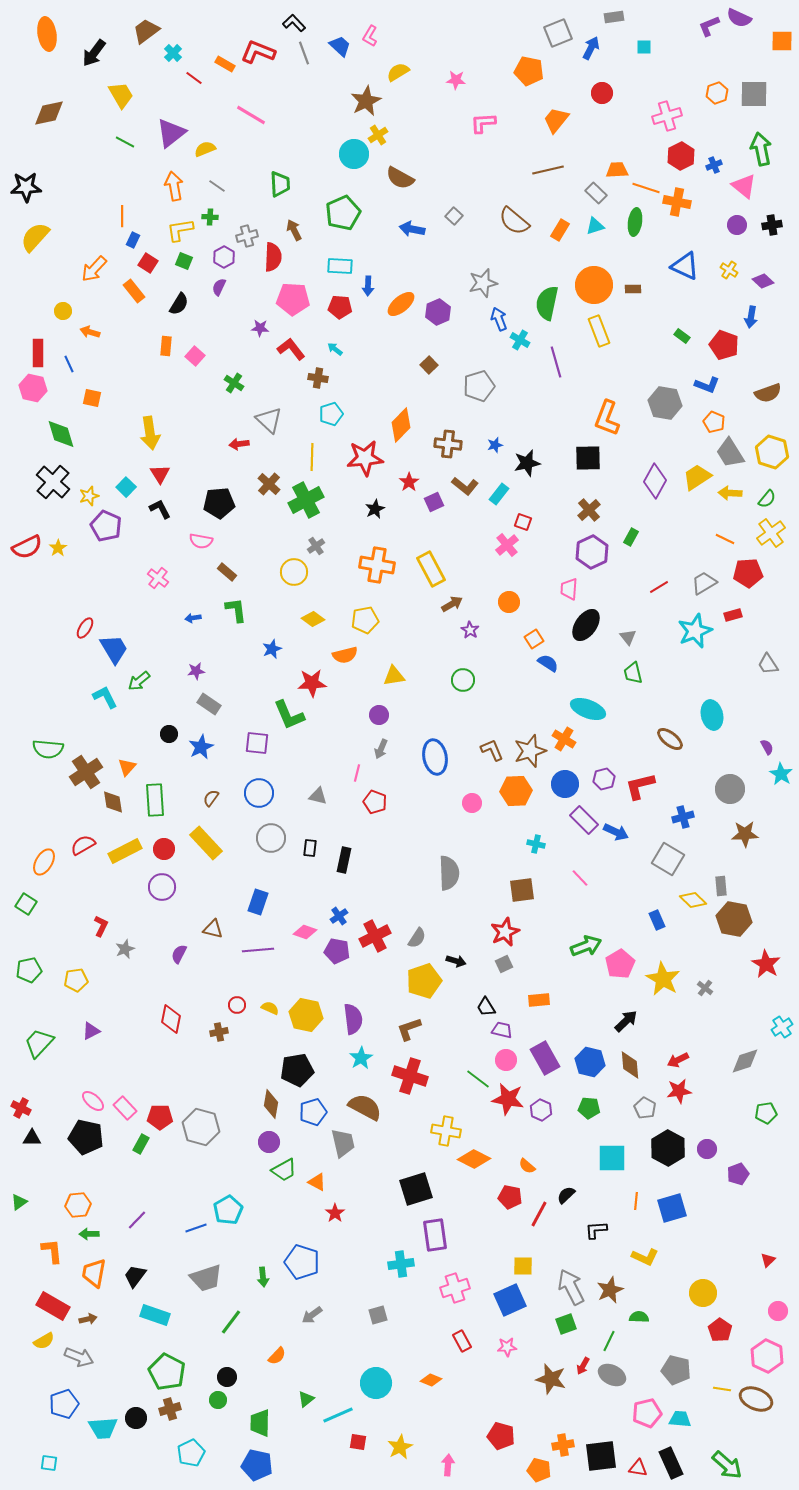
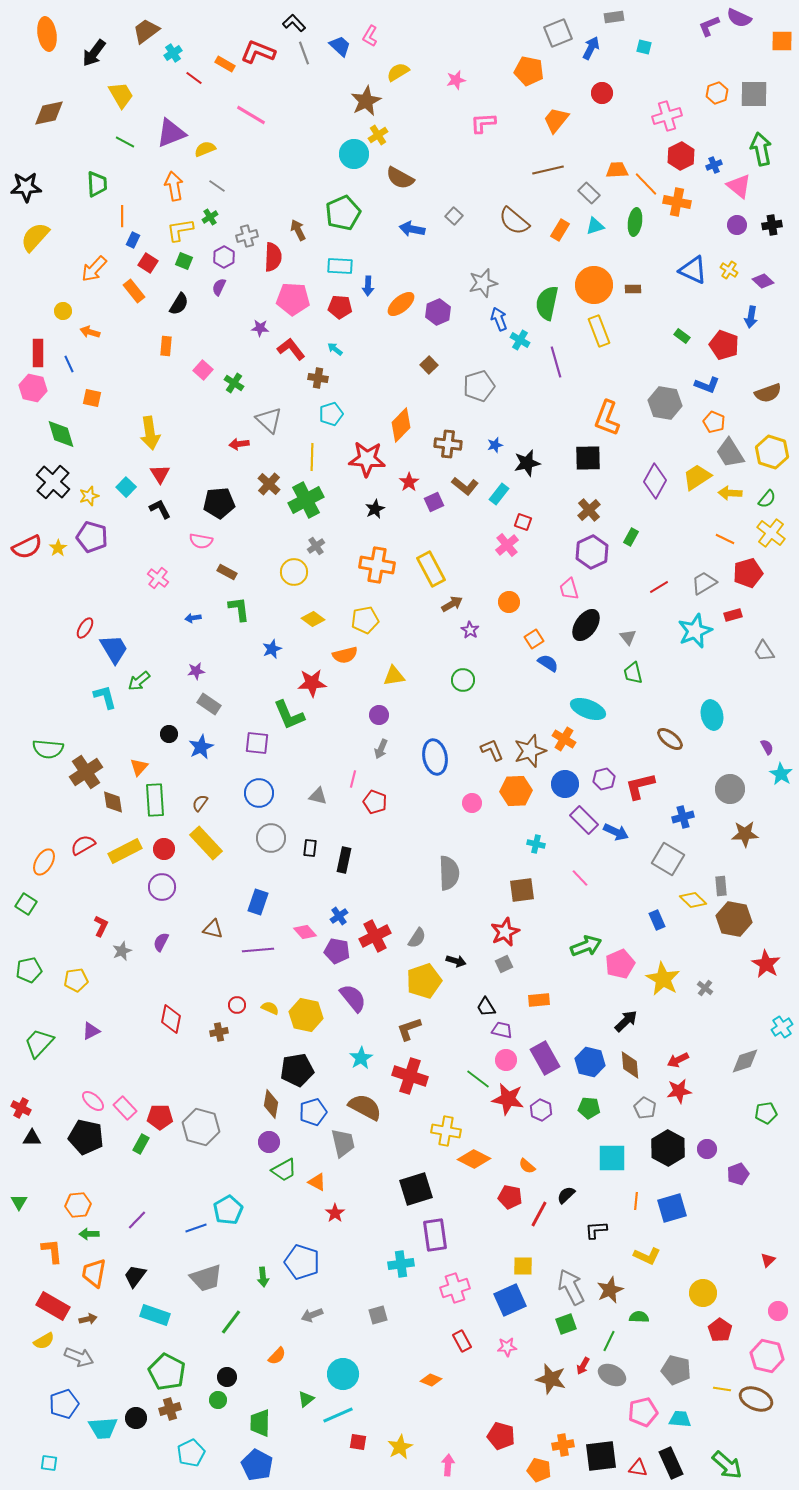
cyan square at (644, 47): rotated 14 degrees clockwise
cyan cross at (173, 53): rotated 12 degrees clockwise
pink star at (456, 80): rotated 18 degrees counterclockwise
purple triangle at (171, 133): rotated 16 degrees clockwise
green trapezoid at (280, 184): moved 183 px left
pink triangle at (744, 186): moved 5 px left
orange line at (646, 188): moved 4 px up; rotated 28 degrees clockwise
gray rectangle at (596, 193): moved 7 px left
green cross at (210, 217): rotated 35 degrees counterclockwise
brown arrow at (294, 230): moved 4 px right
blue triangle at (685, 266): moved 8 px right, 4 px down
pink square at (195, 356): moved 8 px right, 14 px down
red star at (365, 458): moved 2 px right, 1 px down; rotated 9 degrees clockwise
purple pentagon at (106, 526): moved 14 px left, 11 px down; rotated 8 degrees counterclockwise
yellow cross at (771, 533): rotated 16 degrees counterclockwise
brown rectangle at (227, 572): rotated 12 degrees counterclockwise
red pentagon at (748, 573): rotated 12 degrees counterclockwise
pink trapezoid at (569, 589): rotated 20 degrees counterclockwise
green L-shape at (236, 610): moved 3 px right, 1 px up
gray trapezoid at (768, 664): moved 4 px left, 13 px up
cyan L-shape at (105, 697): rotated 12 degrees clockwise
orange triangle at (127, 767): moved 12 px right
pink line at (357, 773): moved 4 px left, 6 px down
brown semicircle at (211, 798): moved 11 px left, 5 px down
pink diamond at (305, 932): rotated 30 degrees clockwise
gray star at (125, 949): moved 3 px left, 2 px down
purple semicircle at (179, 954): moved 18 px left, 12 px up
pink pentagon at (620, 964): rotated 8 degrees clockwise
purple semicircle at (353, 1019): moved 21 px up; rotated 32 degrees counterclockwise
green triangle at (19, 1202): rotated 24 degrees counterclockwise
yellow L-shape at (645, 1257): moved 2 px right, 1 px up
gray arrow at (312, 1315): rotated 15 degrees clockwise
pink hexagon at (767, 1356): rotated 12 degrees counterclockwise
cyan circle at (376, 1383): moved 33 px left, 9 px up
pink pentagon at (647, 1413): moved 4 px left, 1 px up
blue pentagon at (257, 1465): rotated 16 degrees clockwise
